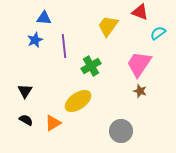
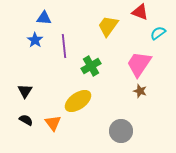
blue star: rotated 14 degrees counterclockwise
orange triangle: rotated 36 degrees counterclockwise
